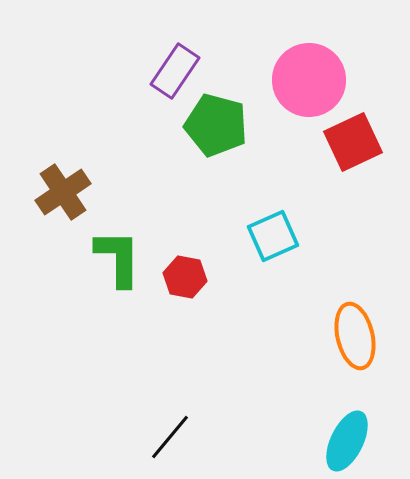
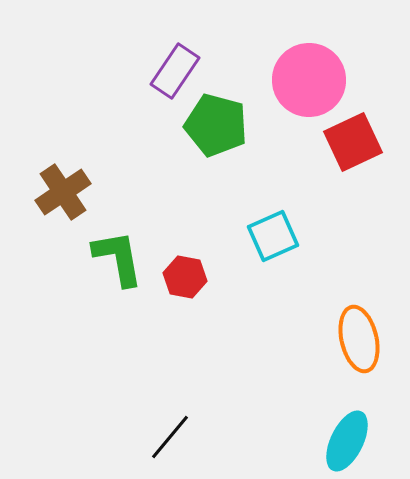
green L-shape: rotated 10 degrees counterclockwise
orange ellipse: moved 4 px right, 3 px down
